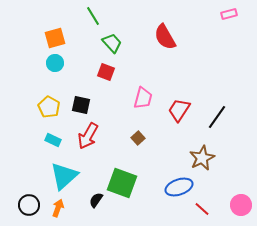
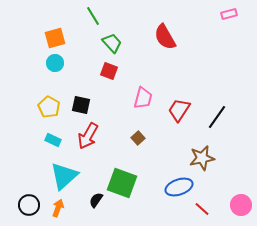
red square: moved 3 px right, 1 px up
brown star: rotated 15 degrees clockwise
